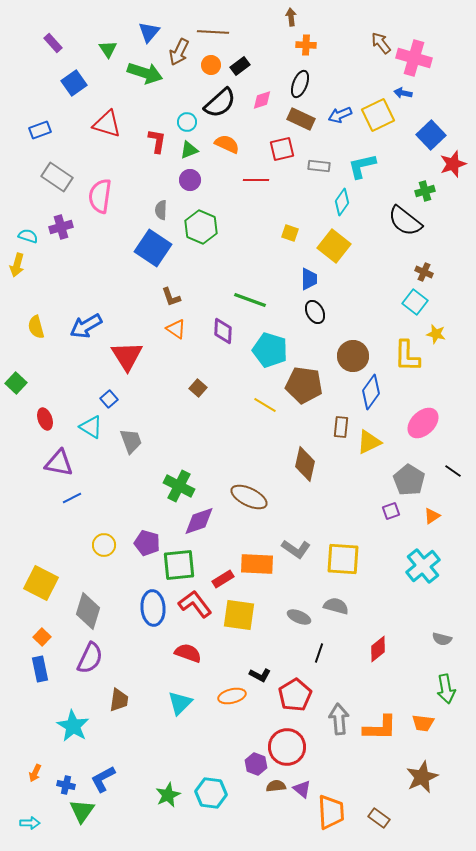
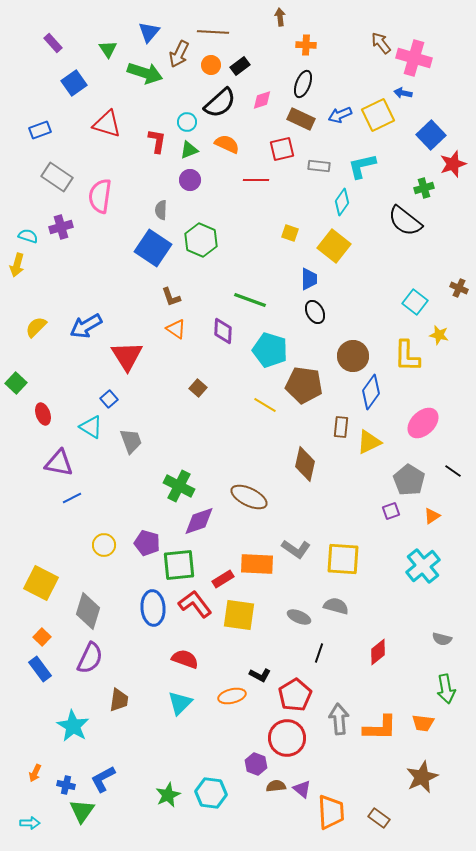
brown arrow at (291, 17): moved 11 px left
brown arrow at (179, 52): moved 2 px down
black ellipse at (300, 84): moved 3 px right
green cross at (425, 191): moved 1 px left, 3 px up
green hexagon at (201, 227): moved 13 px down
brown cross at (424, 272): moved 35 px right, 16 px down
yellow semicircle at (36, 327): rotated 60 degrees clockwise
yellow star at (436, 334): moved 3 px right, 1 px down
red ellipse at (45, 419): moved 2 px left, 5 px up
red diamond at (378, 649): moved 3 px down
red semicircle at (188, 653): moved 3 px left, 6 px down
blue rectangle at (40, 669): rotated 25 degrees counterclockwise
red circle at (287, 747): moved 9 px up
